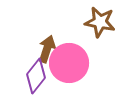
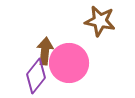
brown star: moved 1 px up
brown arrow: moved 2 px left, 2 px down; rotated 12 degrees counterclockwise
